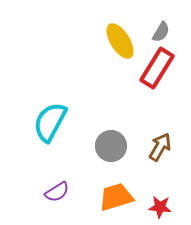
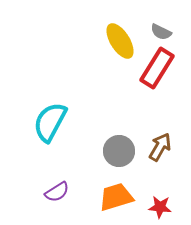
gray semicircle: rotated 85 degrees clockwise
gray circle: moved 8 px right, 5 px down
